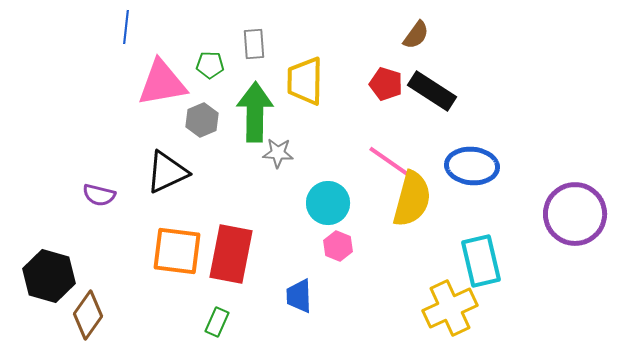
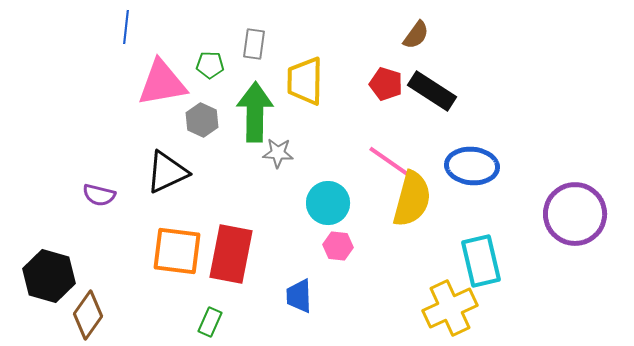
gray rectangle: rotated 12 degrees clockwise
gray hexagon: rotated 12 degrees counterclockwise
pink hexagon: rotated 16 degrees counterclockwise
green rectangle: moved 7 px left
